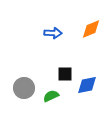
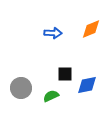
gray circle: moved 3 px left
